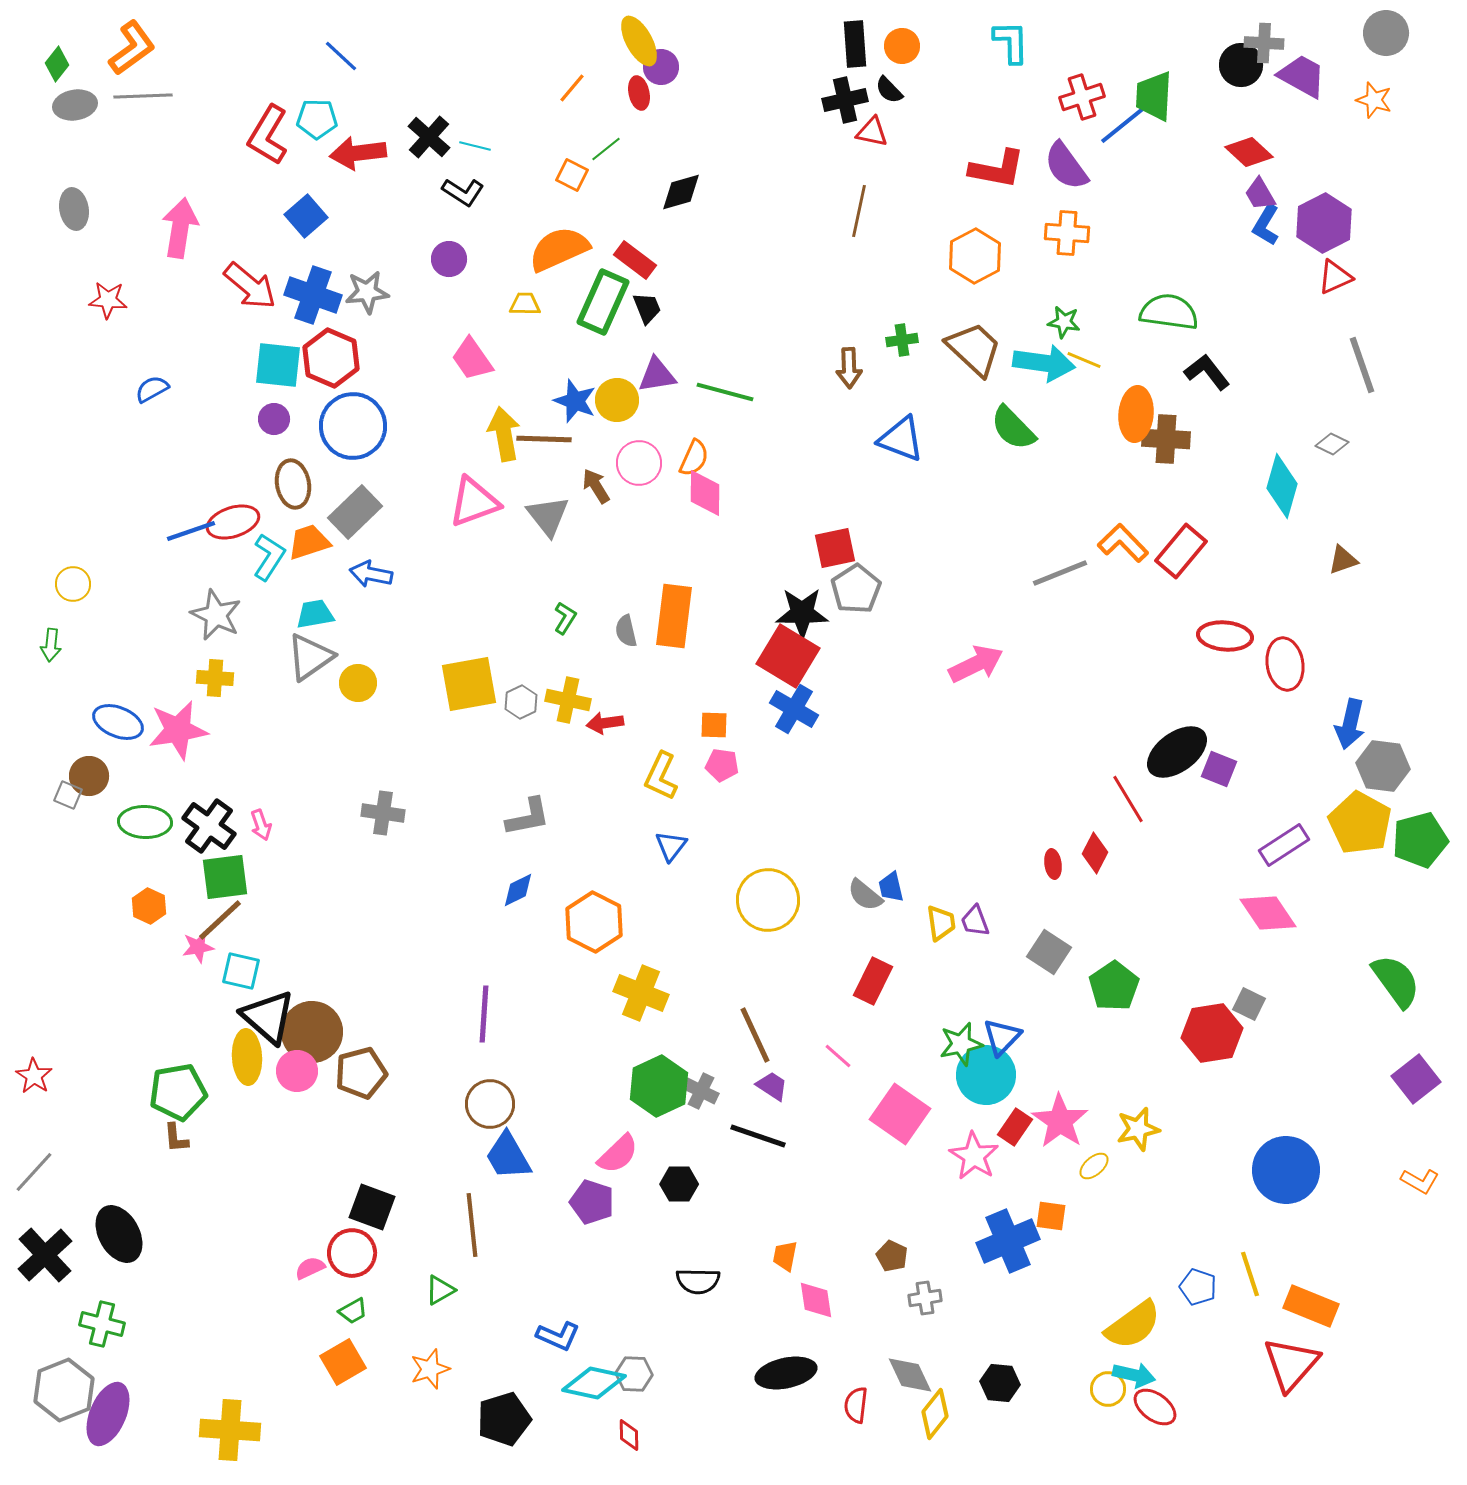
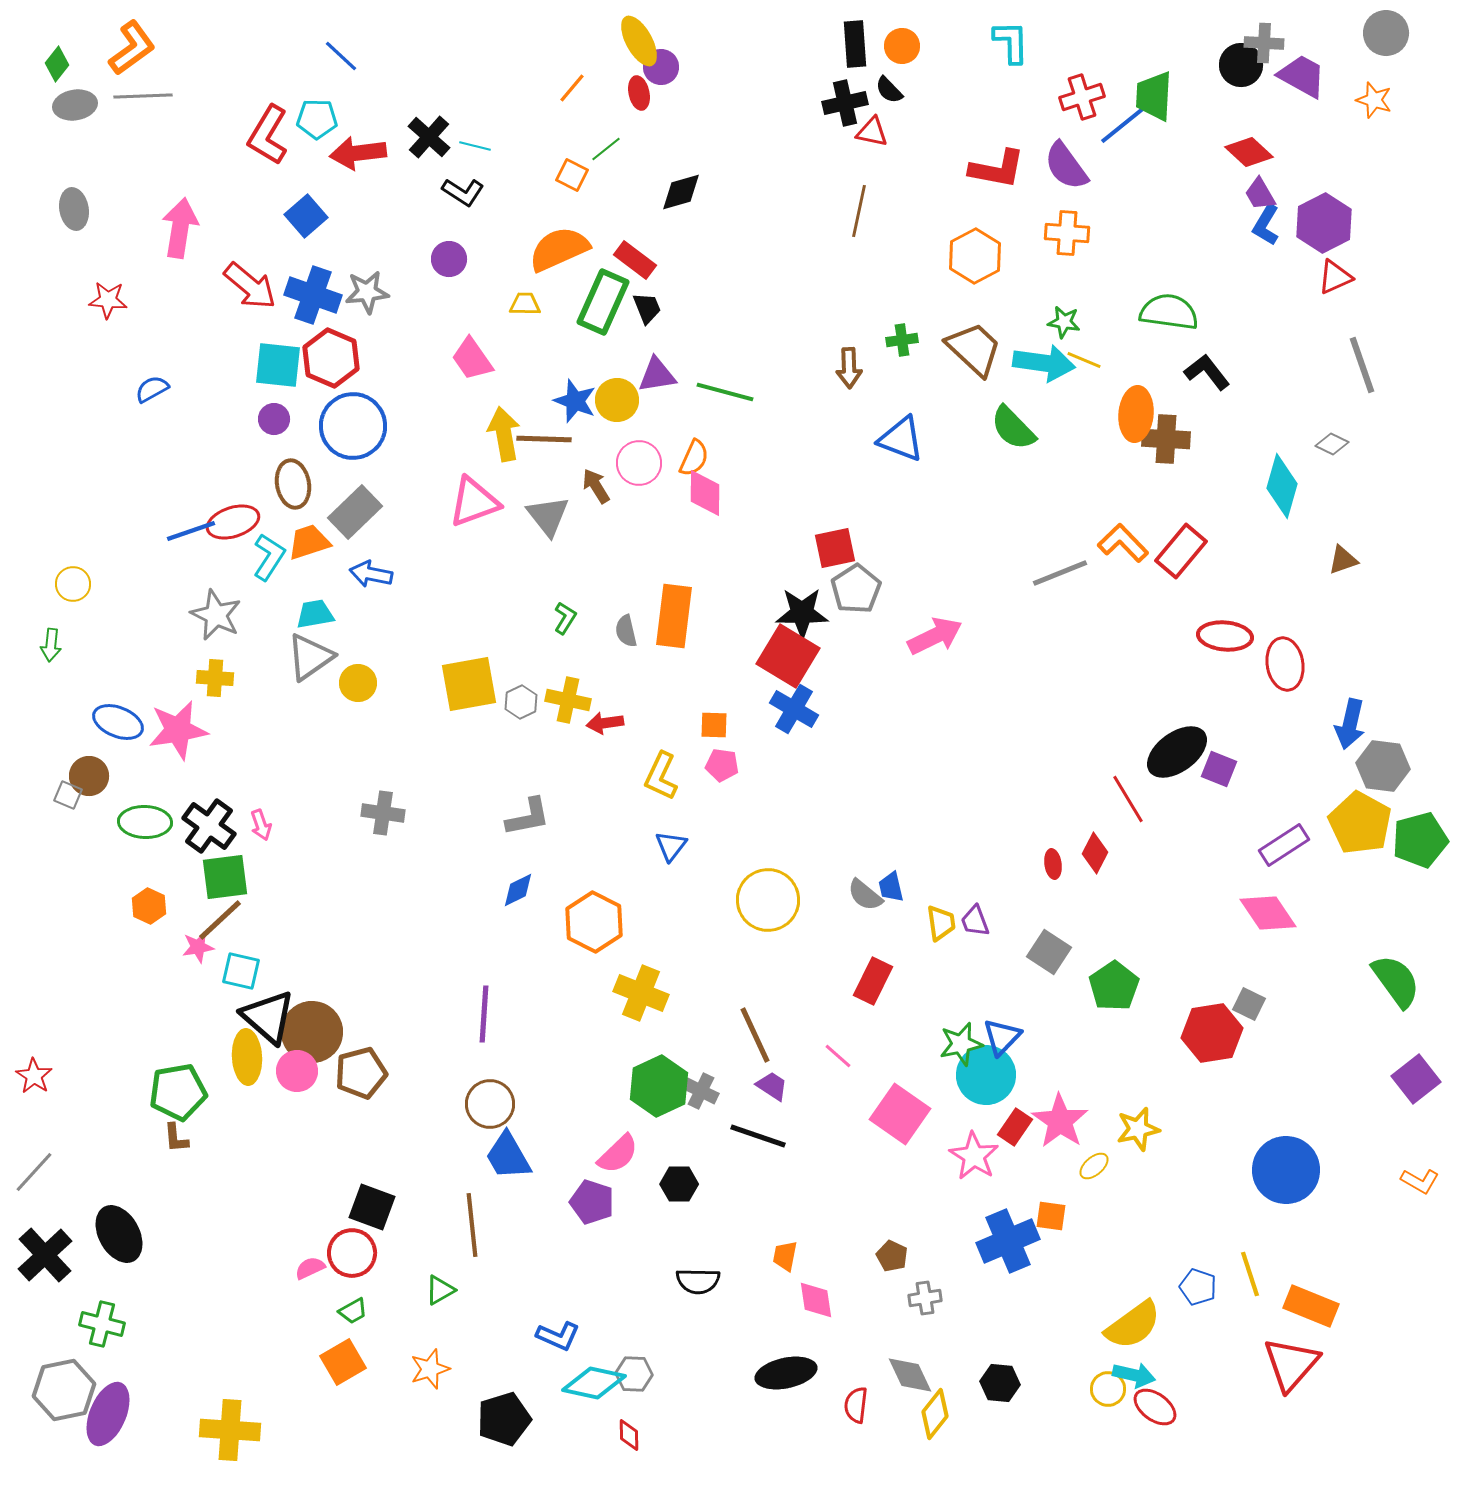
black cross at (845, 100): moved 3 px down
pink arrow at (976, 664): moved 41 px left, 28 px up
gray hexagon at (64, 1390): rotated 10 degrees clockwise
